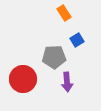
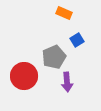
orange rectangle: rotated 35 degrees counterclockwise
gray pentagon: rotated 20 degrees counterclockwise
red circle: moved 1 px right, 3 px up
